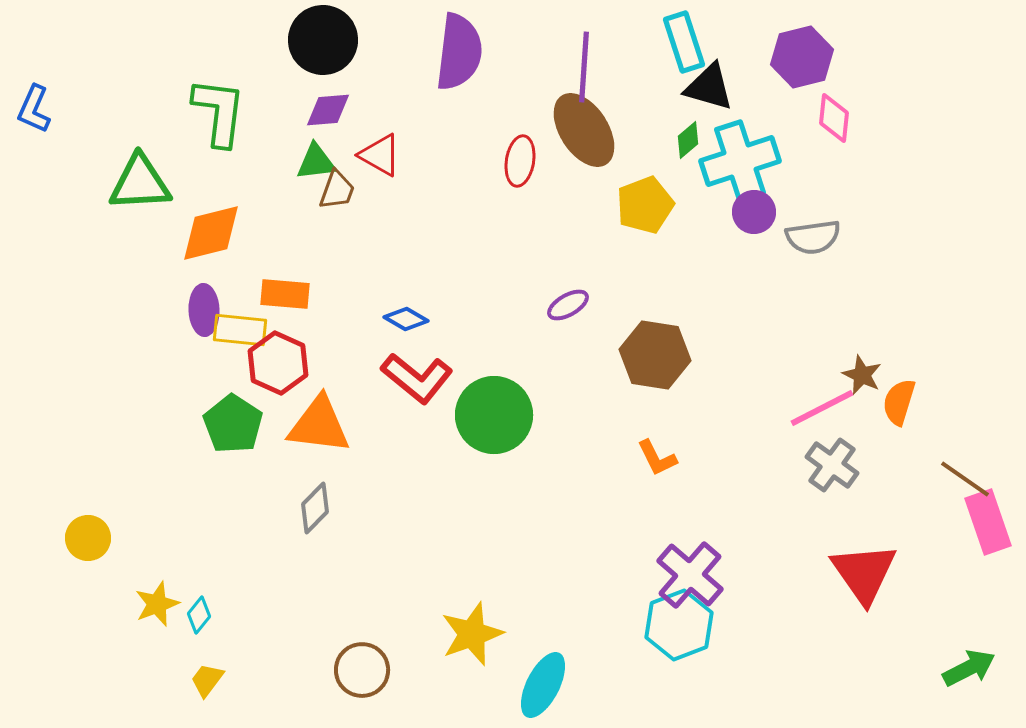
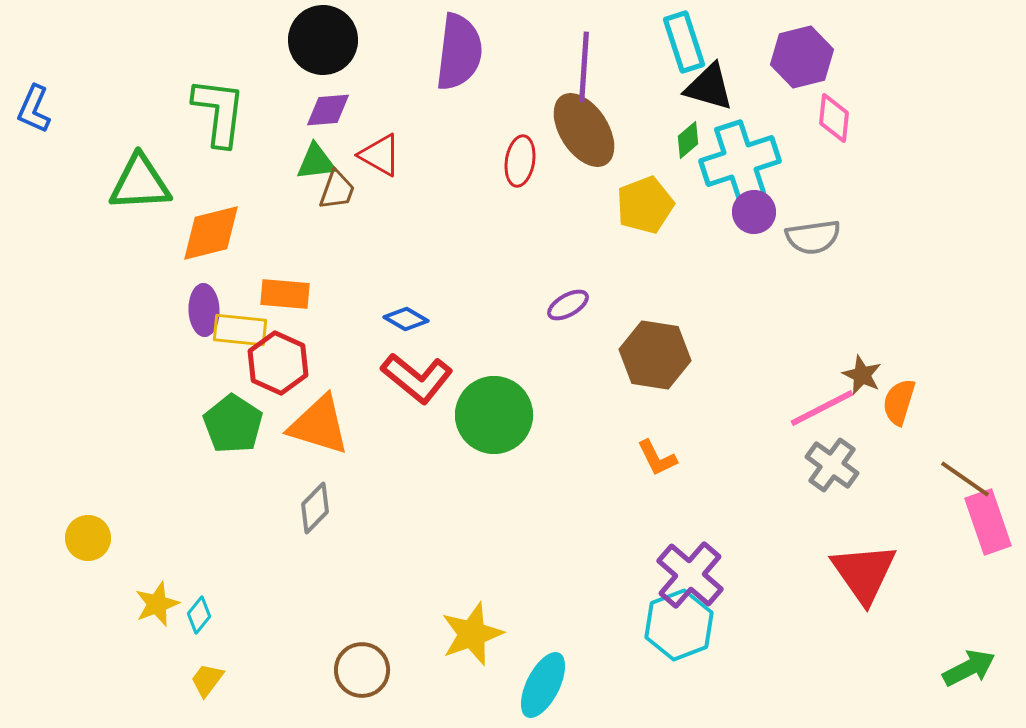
orange triangle at (319, 425): rotated 10 degrees clockwise
